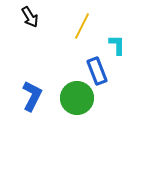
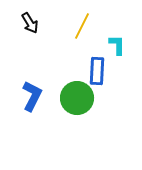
black arrow: moved 6 px down
blue rectangle: rotated 24 degrees clockwise
